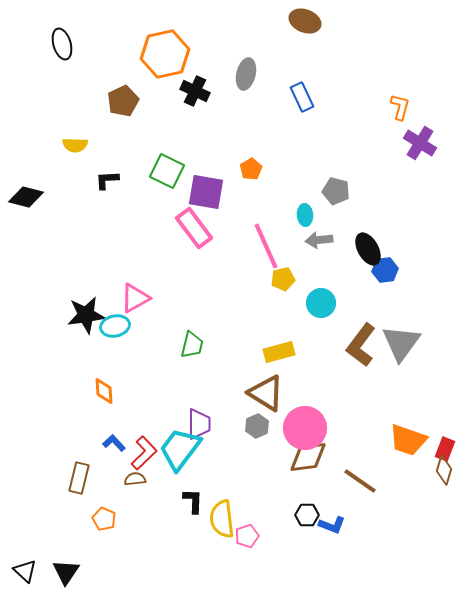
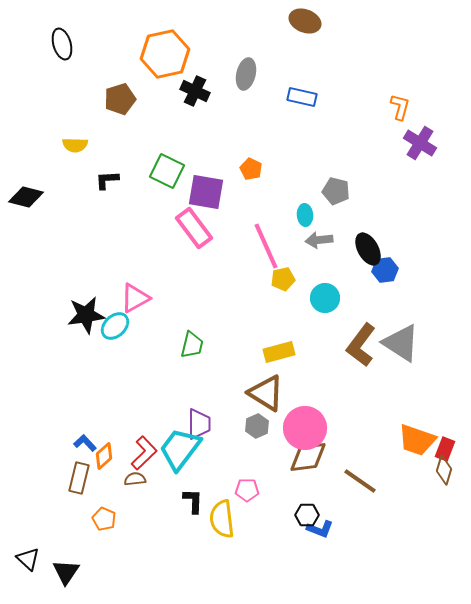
blue rectangle at (302, 97): rotated 52 degrees counterclockwise
brown pentagon at (123, 101): moved 3 px left, 2 px up; rotated 8 degrees clockwise
orange pentagon at (251, 169): rotated 15 degrees counterclockwise
cyan circle at (321, 303): moved 4 px right, 5 px up
cyan ellipse at (115, 326): rotated 32 degrees counterclockwise
gray triangle at (401, 343): rotated 33 degrees counterclockwise
orange diamond at (104, 391): moved 65 px down; rotated 52 degrees clockwise
orange trapezoid at (408, 440): moved 9 px right
blue L-shape at (114, 443): moved 29 px left
blue L-shape at (332, 525): moved 12 px left, 4 px down
pink pentagon at (247, 536): moved 46 px up; rotated 20 degrees clockwise
black triangle at (25, 571): moved 3 px right, 12 px up
